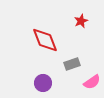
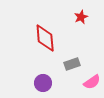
red star: moved 4 px up
red diamond: moved 2 px up; rotated 16 degrees clockwise
